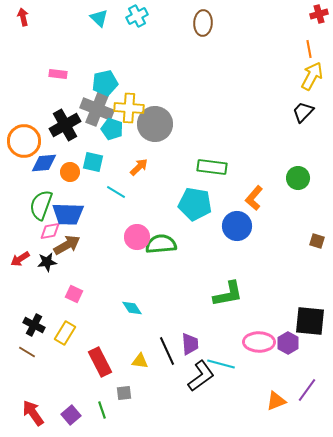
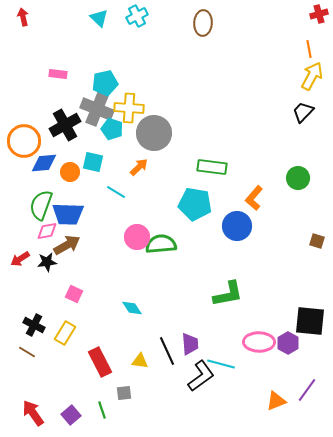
gray circle at (155, 124): moved 1 px left, 9 px down
pink diamond at (50, 231): moved 3 px left
